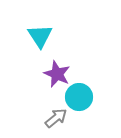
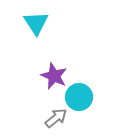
cyan triangle: moved 4 px left, 13 px up
purple star: moved 3 px left, 2 px down
